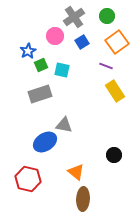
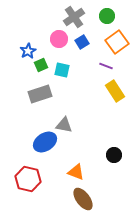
pink circle: moved 4 px right, 3 px down
orange triangle: rotated 18 degrees counterclockwise
brown ellipse: rotated 40 degrees counterclockwise
